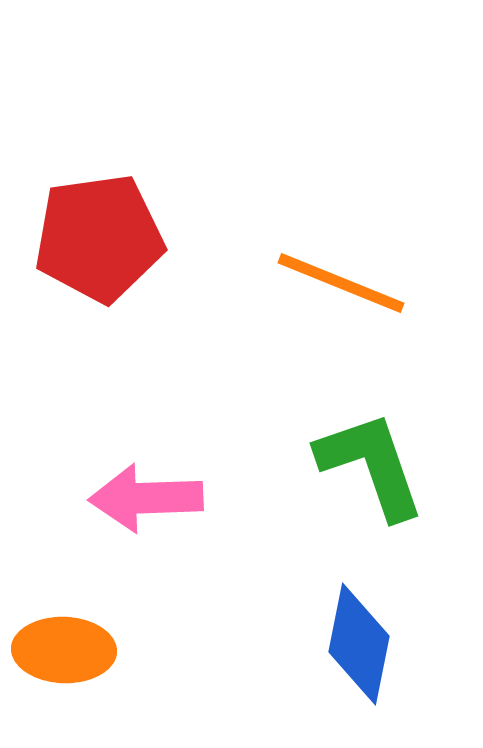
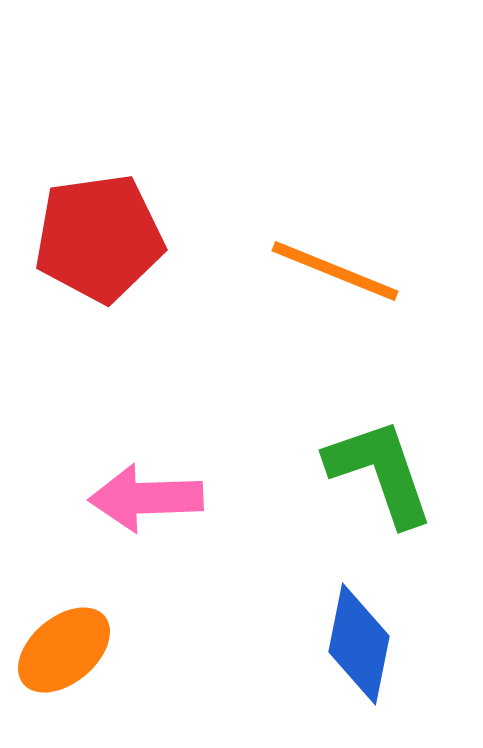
orange line: moved 6 px left, 12 px up
green L-shape: moved 9 px right, 7 px down
orange ellipse: rotated 42 degrees counterclockwise
